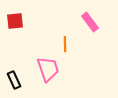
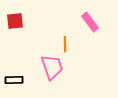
pink trapezoid: moved 4 px right, 2 px up
black rectangle: rotated 66 degrees counterclockwise
